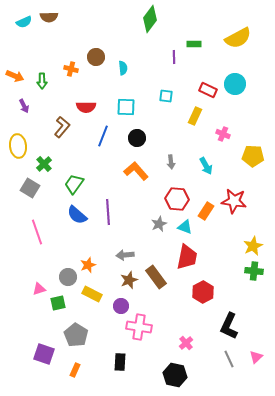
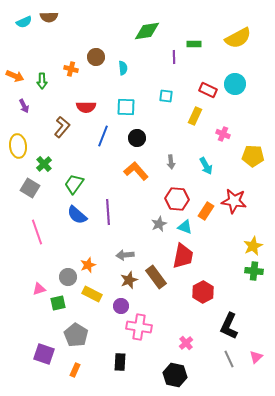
green diamond at (150, 19): moved 3 px left, 12 px down; rotated 44 degrees clockwise
red trapezoid at (187, 257): moved 4 px left, 1 px up
